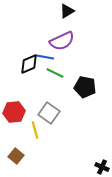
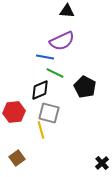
black triangle: rotated 35 degrees clockwise
black diamond: moved 11 px right, 26 px down
black pentagon: rotated 15 degrees clockwise
gray square: rotated 20 degrees counterclockwise
yellow line: moved 6 px right
brown square: moved 1 px right, 2 px down; rotated 14 degrees clockwise
black cross: moved 4 px up; rotated 24 degrees clockwise
